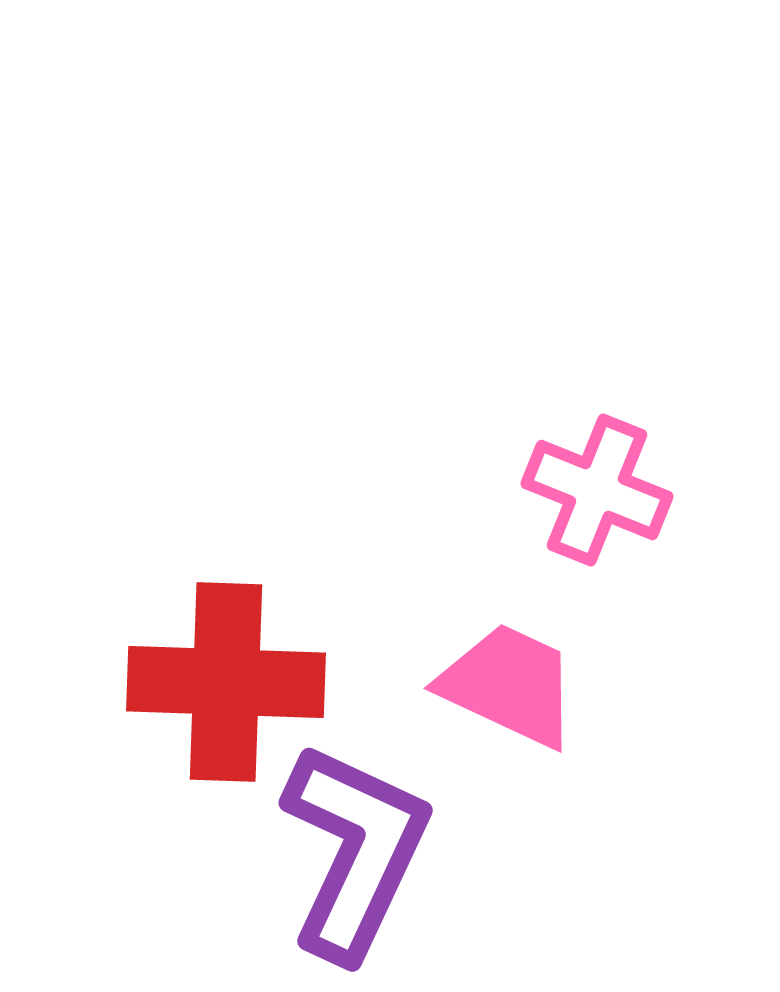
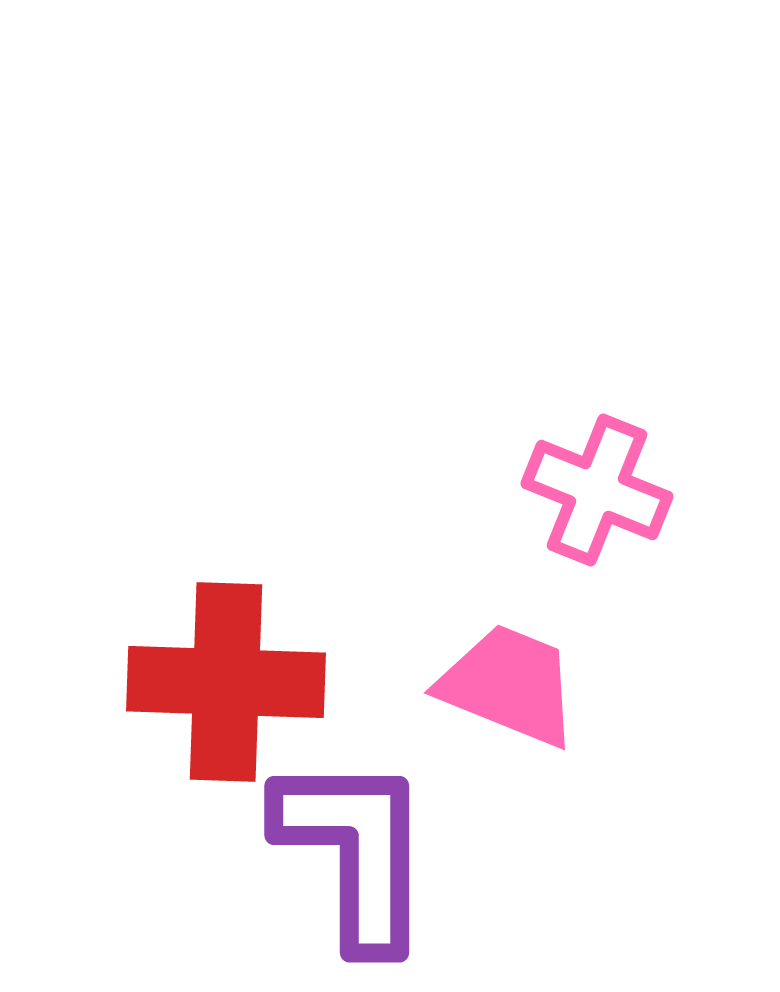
pink trapezoid: rotated 3 degrees counterclockwise
purple L-shape: rotated 25 degrees counterclockwise
